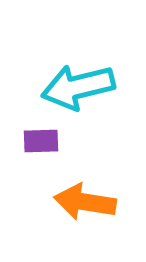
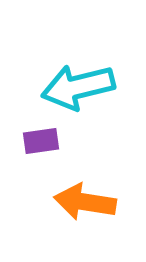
purple rectangle: rotated 6 degrees counterclockwise
